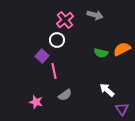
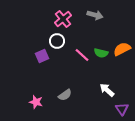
pink cross: moved 2 px left, 1 px up
white circle: moved 1 px down
purple square: rotated 24 degrees clockwise
pink line: moved 28 px right, 16 px up; rotated 35 degrees counterclockwise
